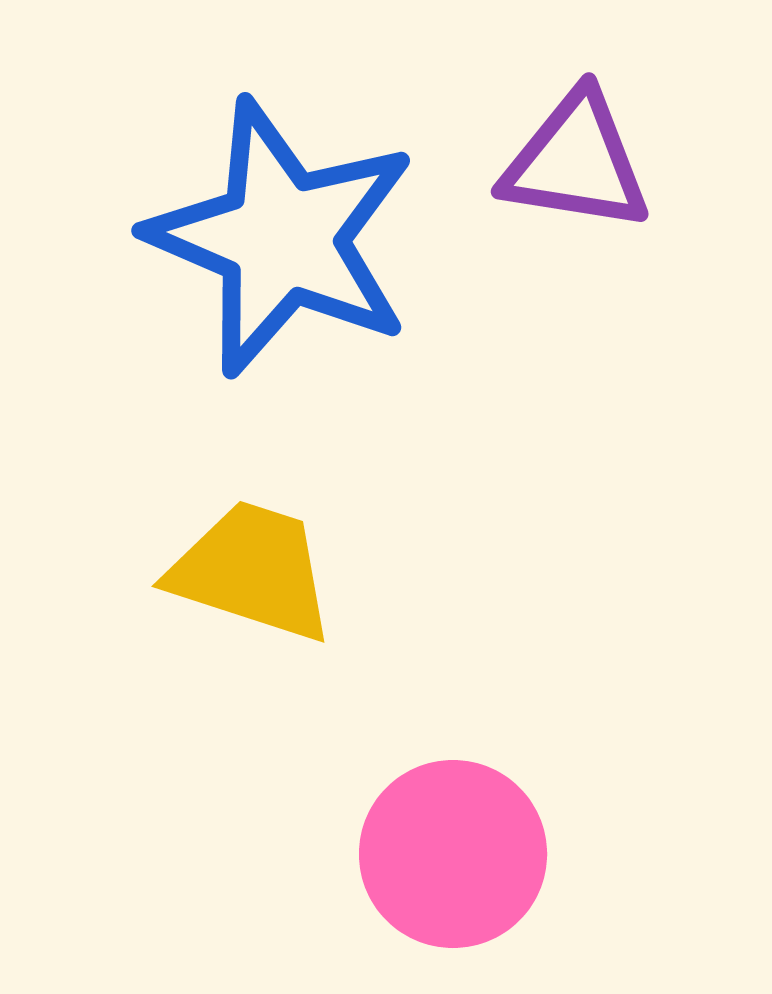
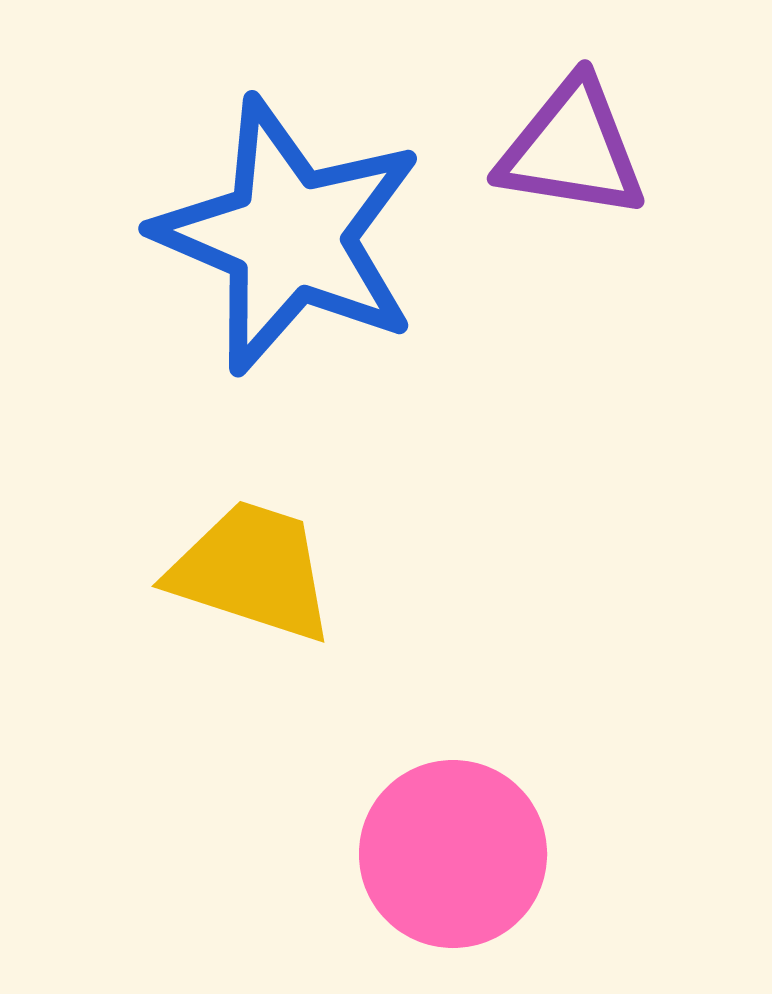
purple triangle: moved 4 px left, 13 px up
blue star: moved 7 px right, 2 px up
